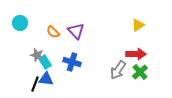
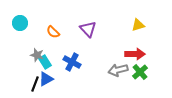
yellow triangle: rotated 16 degrees clockwise
purple triangle: moved 12 px right, 2 px up
red arrow: moved 1 px left
blue cross: rotated 12 degrees clockwise
gray arrow: rotated 42 degrees clockwise
blue triangle: rotated 35 degrees counterclockwise
